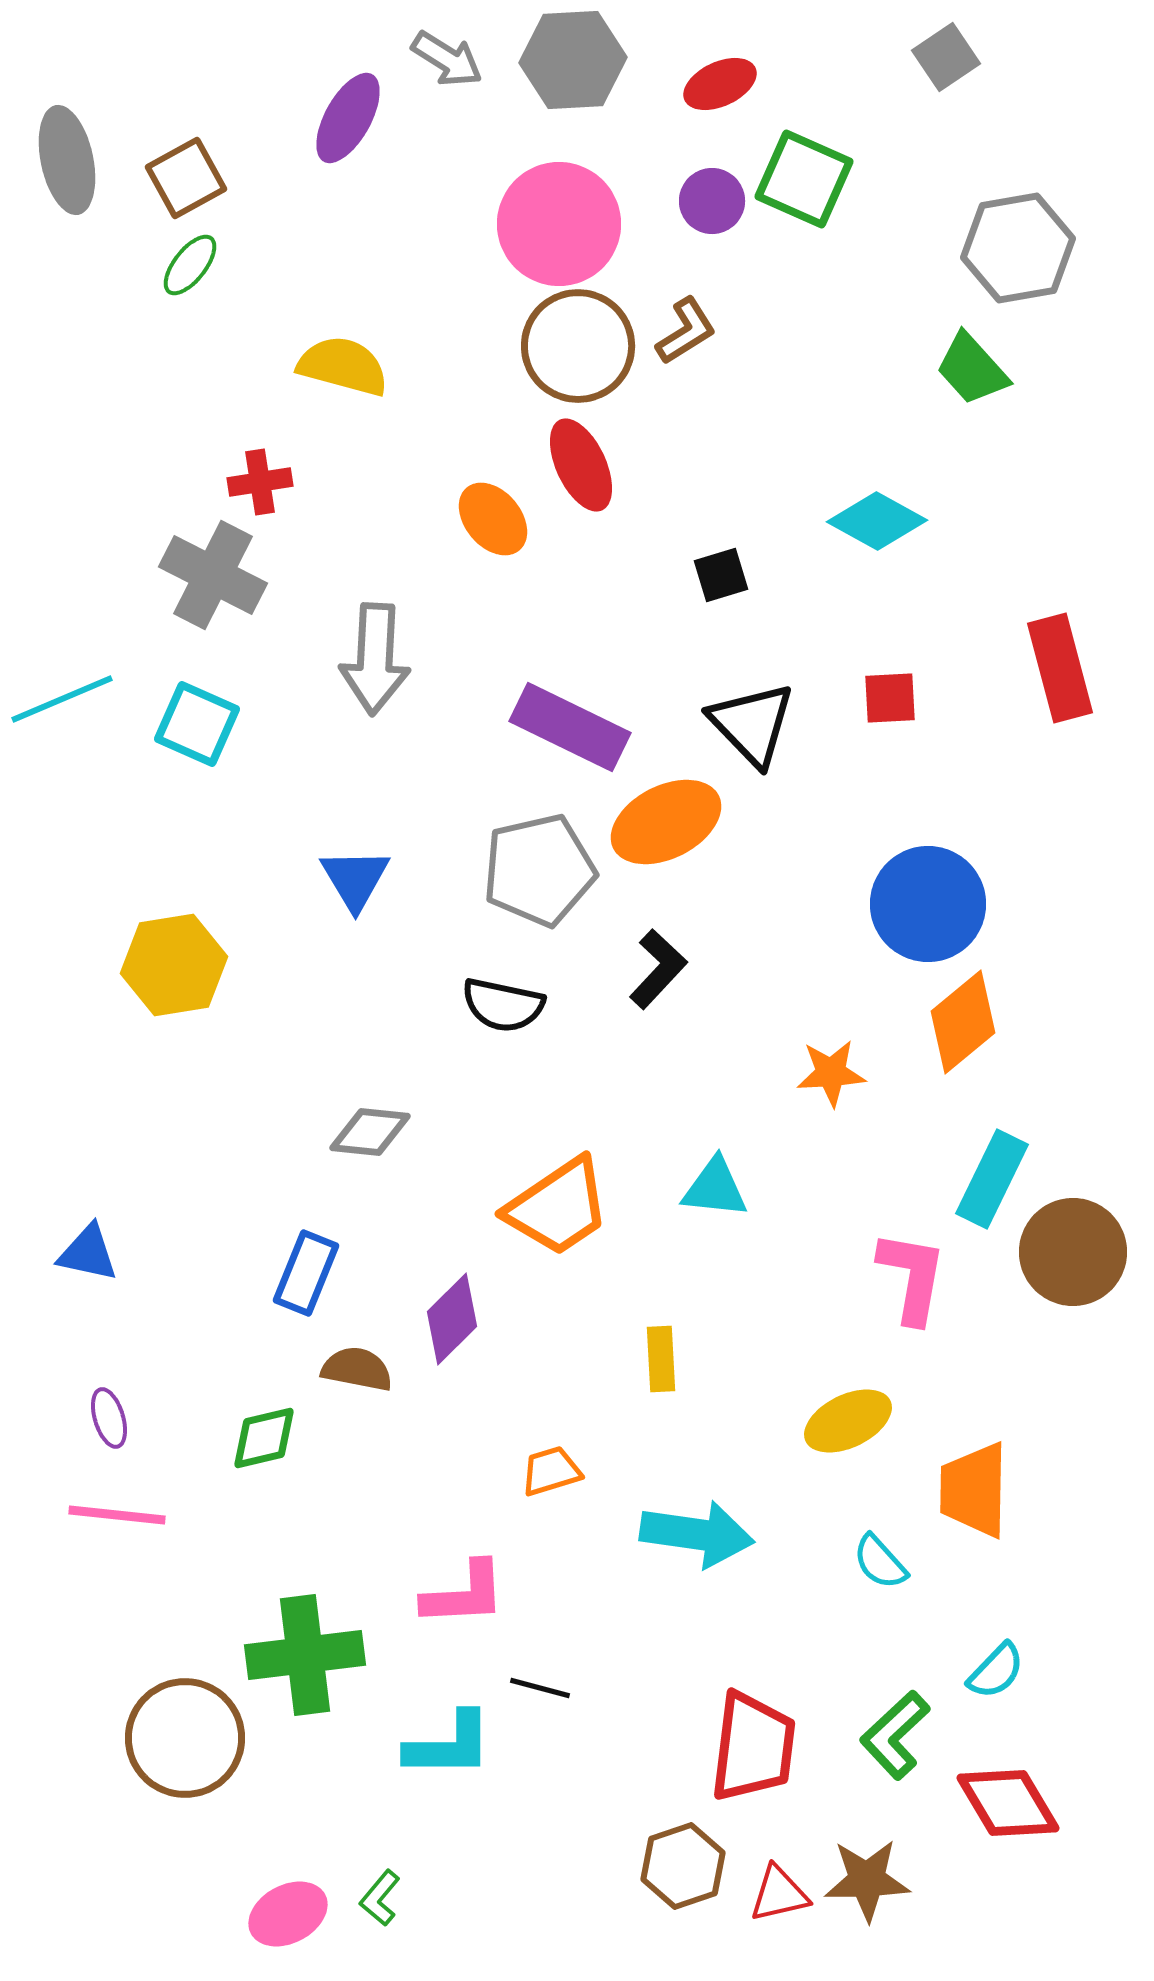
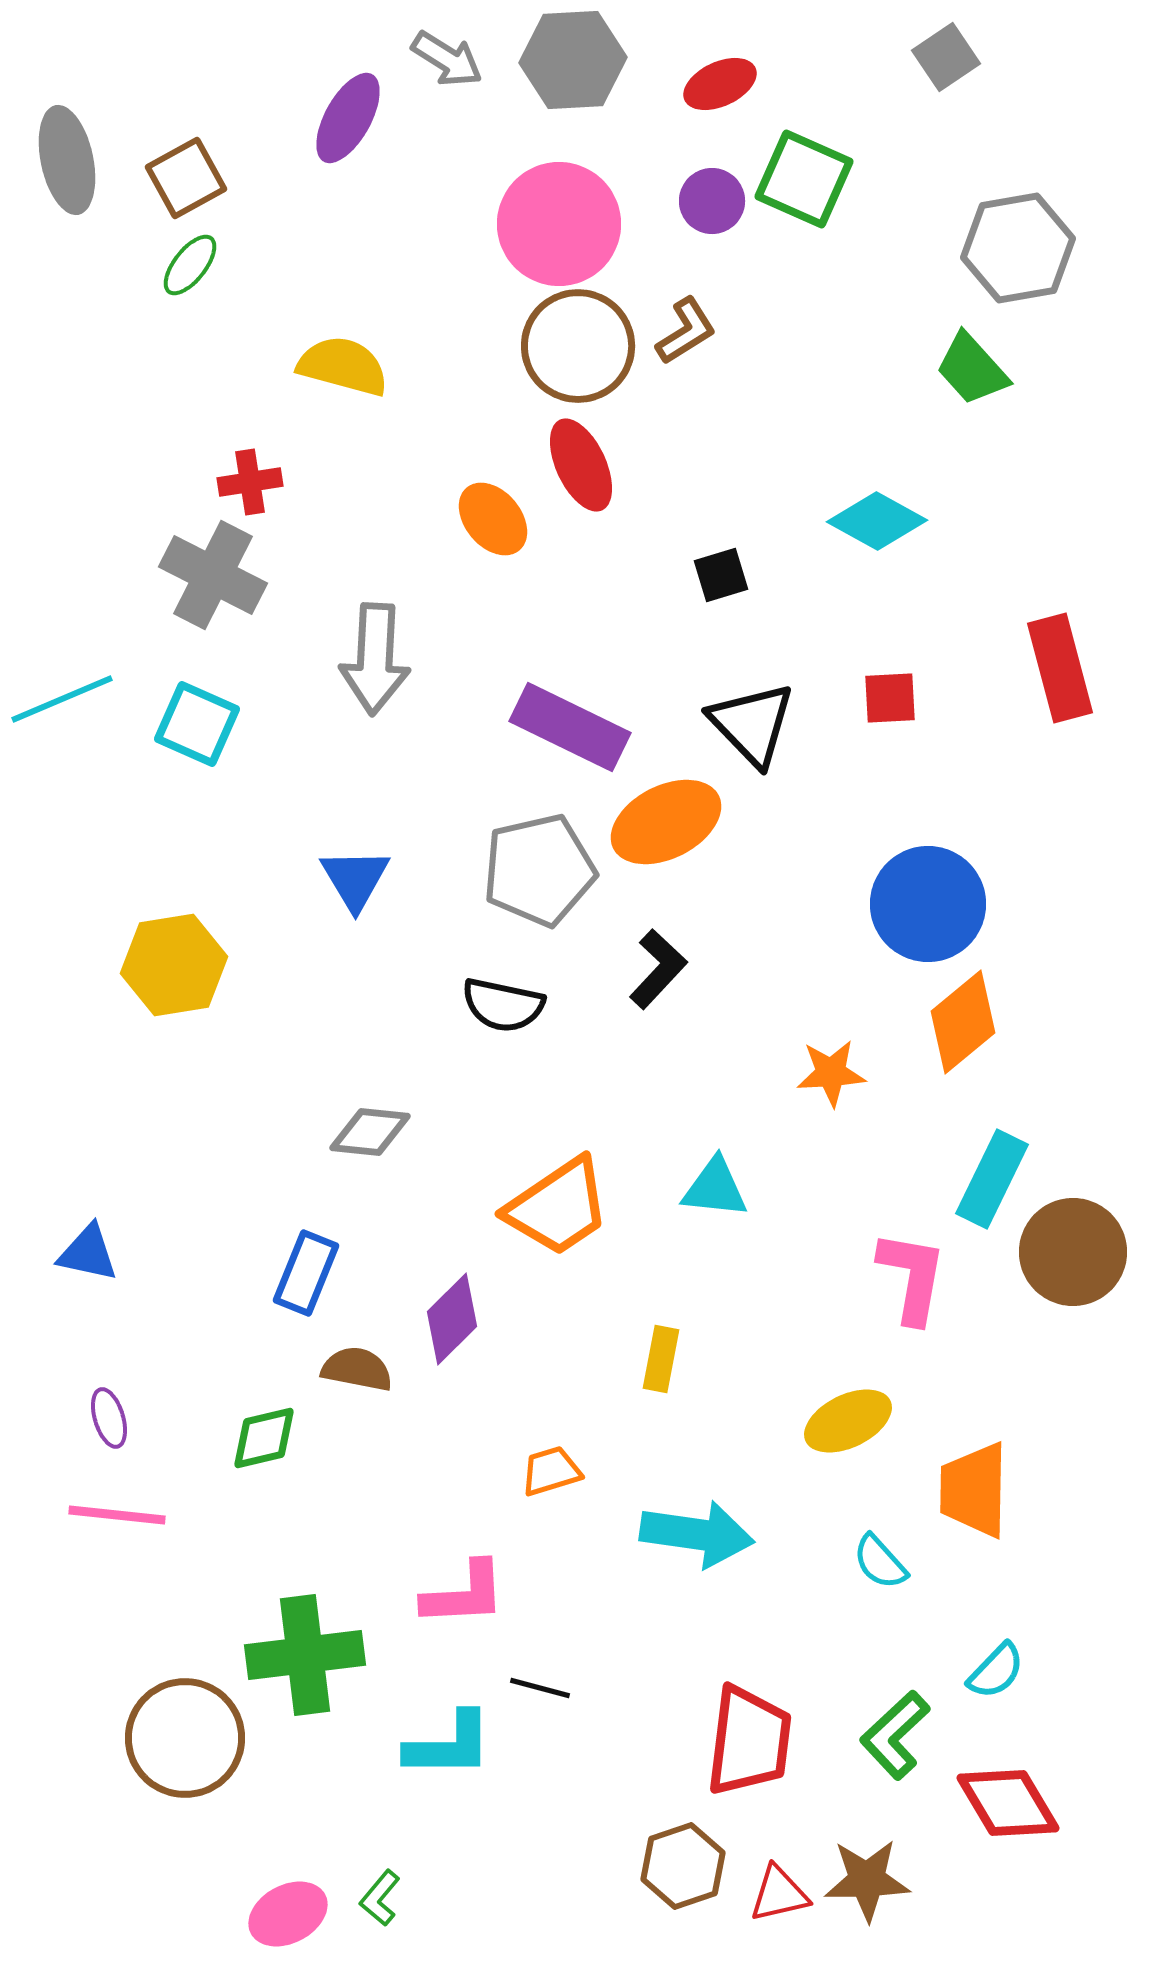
red cross at (260, 482): moved 10 px left
yellow rectangle at (661, 1359): rotated 14 degrees clockwise
red trapezoid at (753, 1747): moved 4 px left, 6 px up
